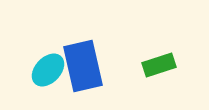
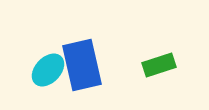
blue rectangle: moved 1 px left, 1 px up
